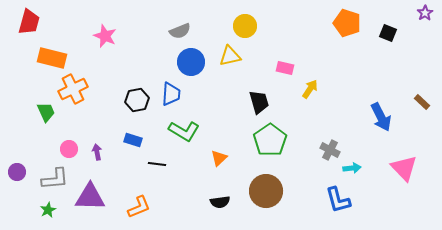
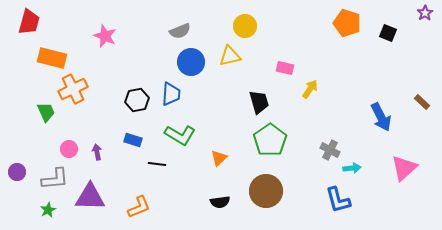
green L-shape: moved 4 px left, 4 px down
pink triangle: rotated 32 degrees clockwise
